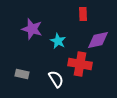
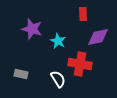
purple diamond: moved 3 px up
gray rectangle: moved 1 px left
white semicircle: moved 2 px right
